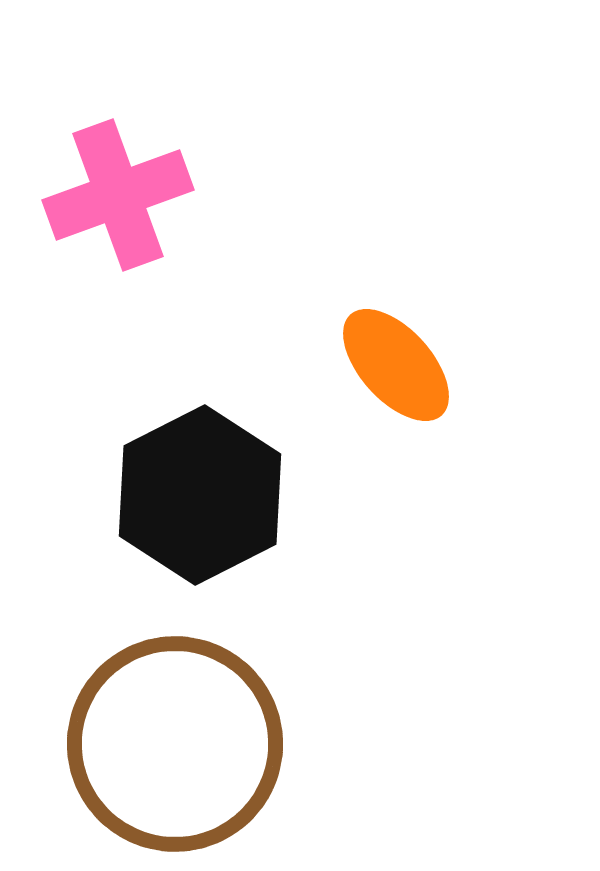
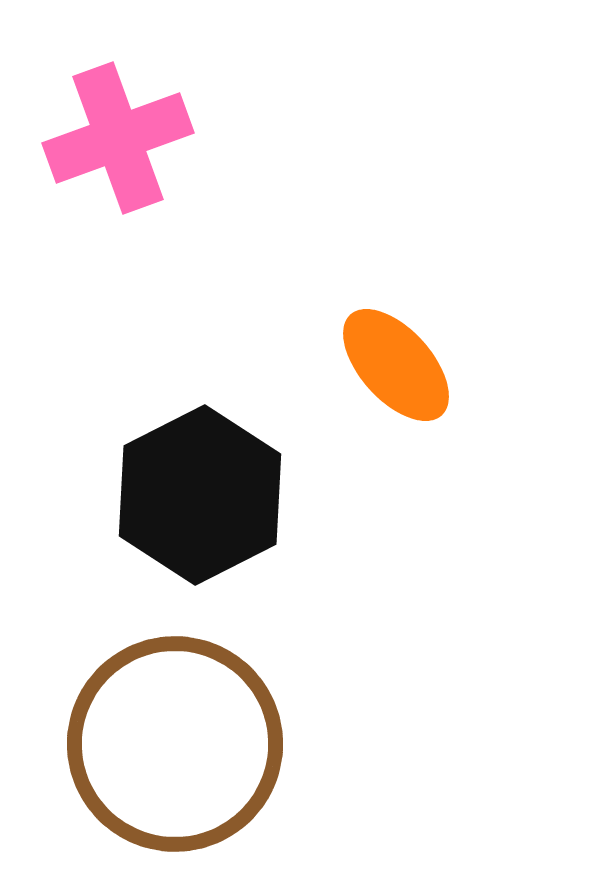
pink cross: moved 57 px up
